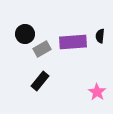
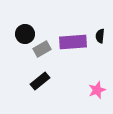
black rectangle: rotated 12 degrees clockwise
pink star: moved 2 px up; rotated 18 degrees clockwise
